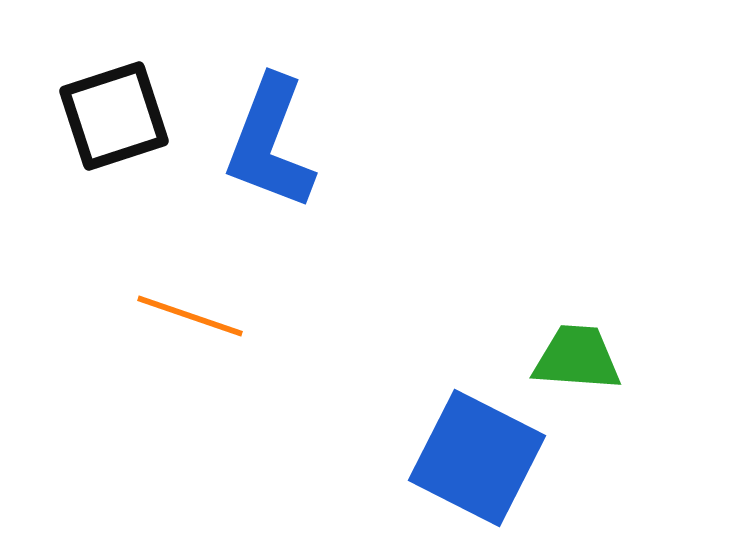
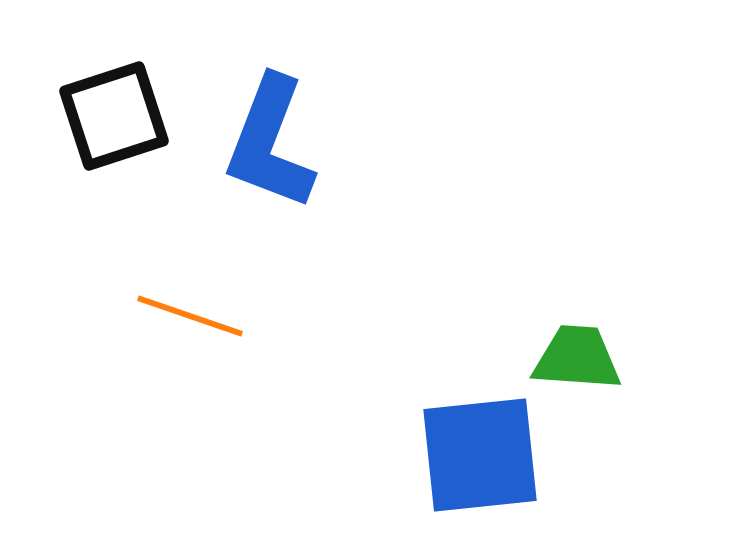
blue square: moved 3 px right, 3 px up; rotated 33 degrees counterclockwise
